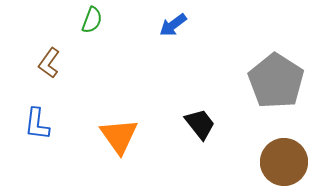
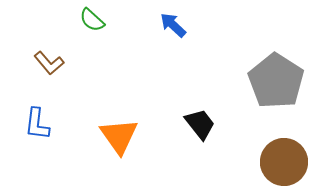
green semicircle: rotated 112 degrees clockwise
blue arrow: rotated 80 degrees clockwise
brown L-shape: rotated 76 degrees counterclockwise
